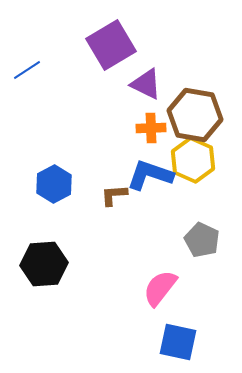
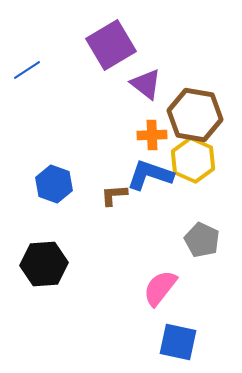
purple triangle: rotated 12 degrees clockwise
orange cross: moved 1 px right, 7 px down
blue hexagon: rotated 12 degrees counterclockwise
